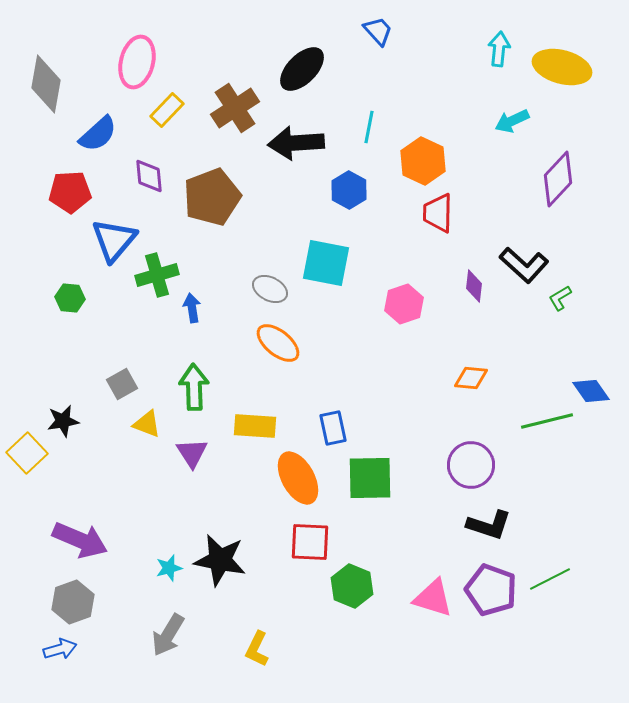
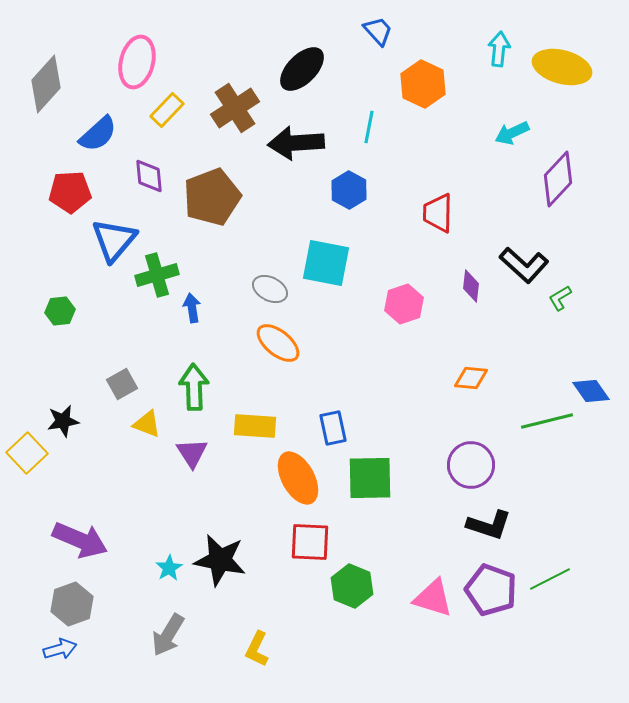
gray diamond at (46, 84): rotated 32 degrees clockwise
cyan arrow at (512, 121): moved 12 px down
orange hexagon at (423, 161): moved 77 px up
purple diamond at (474, 286): moved 3 px left
green hexagon at (70, 298): moved 10 px left, 13 px down; rotated 12 degrees counterclockwise
cyan star at (169, 568): rotated 16 degrees counterclockwise
gray hexagon at (73, 602): moved 1 px left, 2 px down
